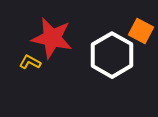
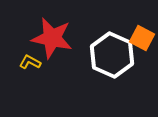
orange square: moved 1 px right, 7 px down
white hexagon: rotated 6 degrees counterclockwise
